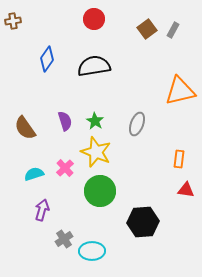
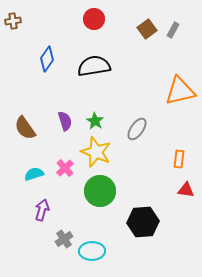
gray ellipse: moved 5 px down; rotated 15 degrees clockwise
